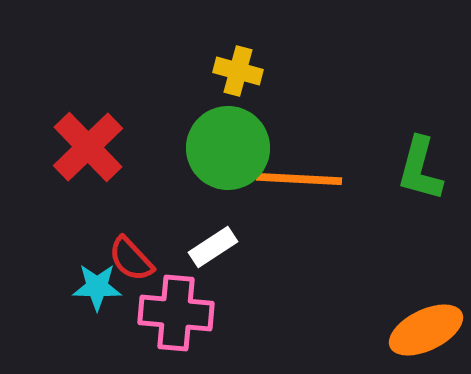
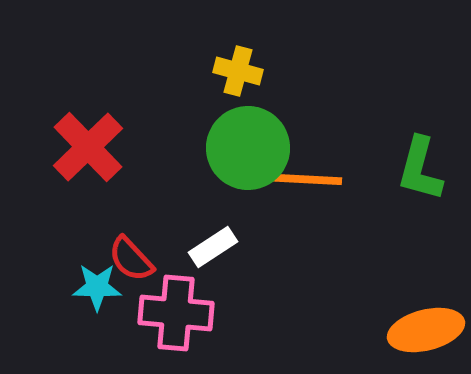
green circle: moved 20 px right
orange ellipse: rotated 12 degrees clockwise
